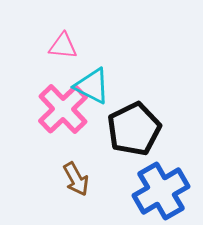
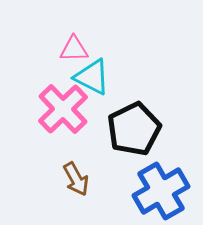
pink triangle: moved 11 px right, 3 px down; rotated 8 degrees counterclockwise
cyan triangle: moved 9 px up
